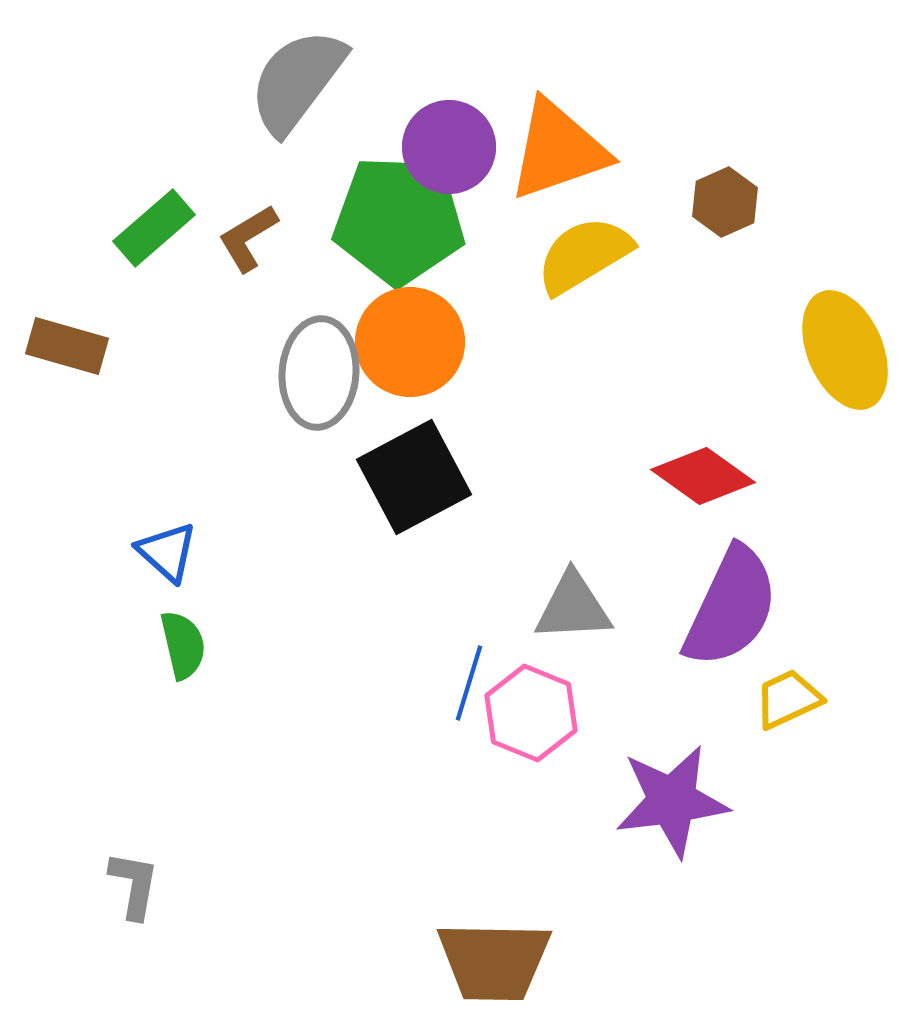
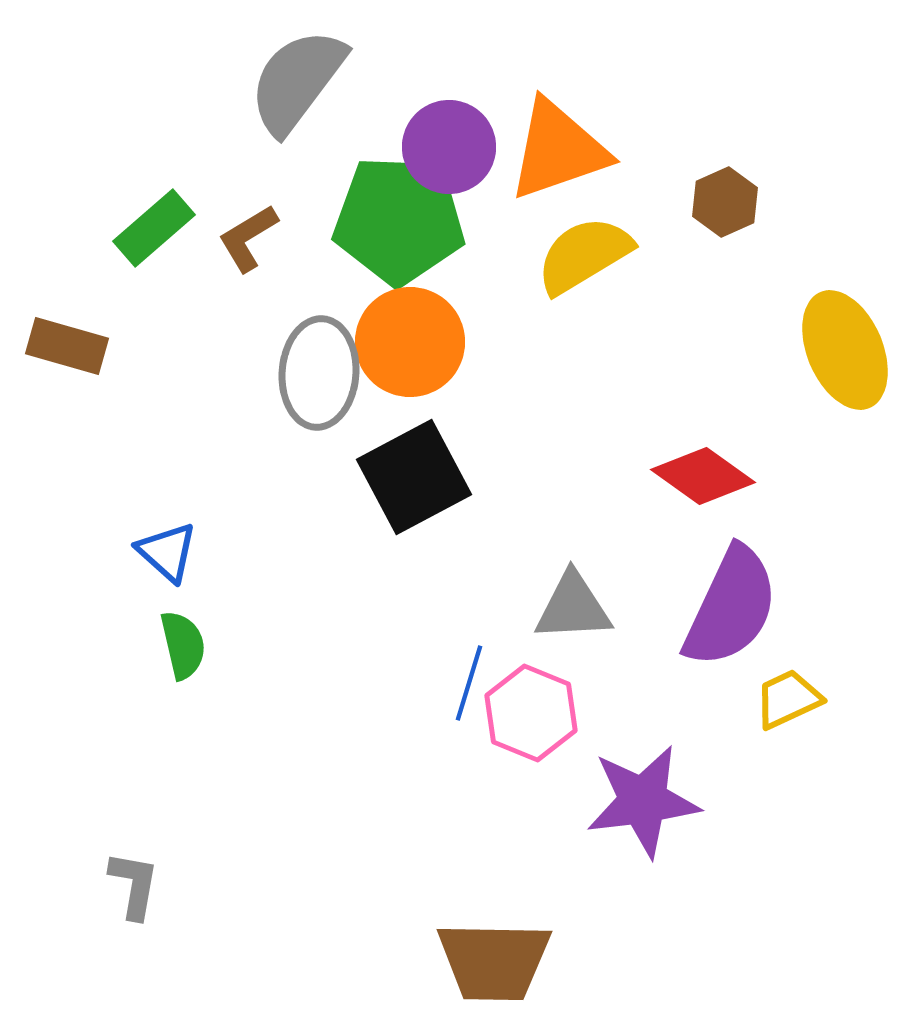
purple star: moved 29 px left
